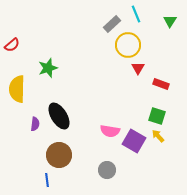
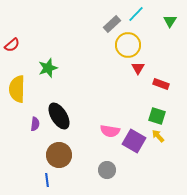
cyan line: rotated 66 degrees clockwise
